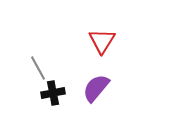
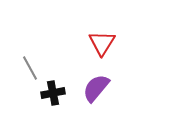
red triangle: moved 2 px down
gray line: moved 8 px left
